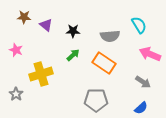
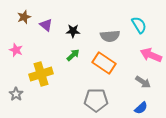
brown star: rotated 24 degrees counterclockwise
pink arrow: moved 1 px right, 1 px down
